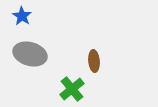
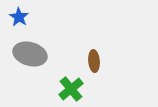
blue star: moved 3 px left, 1 px down
green cross: moved 1 px left
